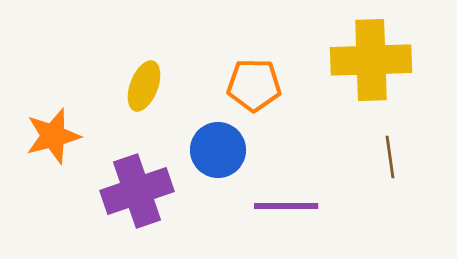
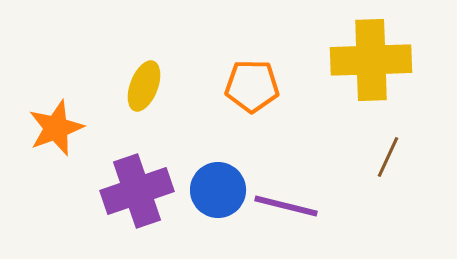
orange pentagon: moved 2 px left, 1 px down
orange star: moved 3 px right, 8 px up; rotated 6 degrees counterclockwise
blue circle: moved 40 px down
brown line: moved 2 px left; rotated 33 degrees clockwise
purple line: rotated 14 degrees clockwise
